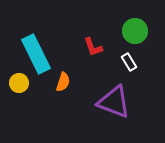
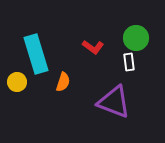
green circle: moved 1 px right, 7 px down
red L-shape: rotated 35 degrees counterclockwise
cyan rectangle: rotated 9 degrees clockwise
white rectangle: rotated 24 degrees clockwise
yellow circle: moved 2 px left, 1 px up
